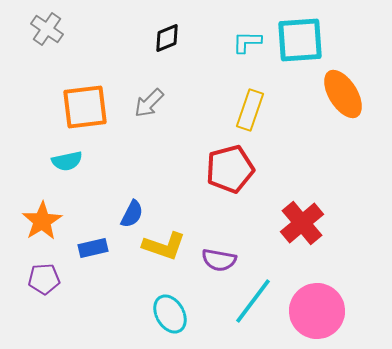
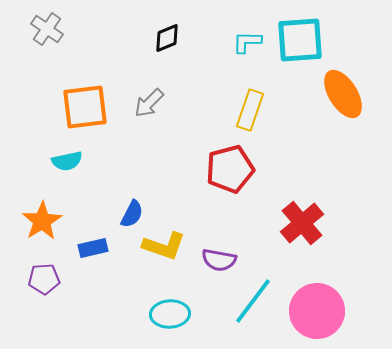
cyan ellipse: rotated 63 degrees counterclockwise
